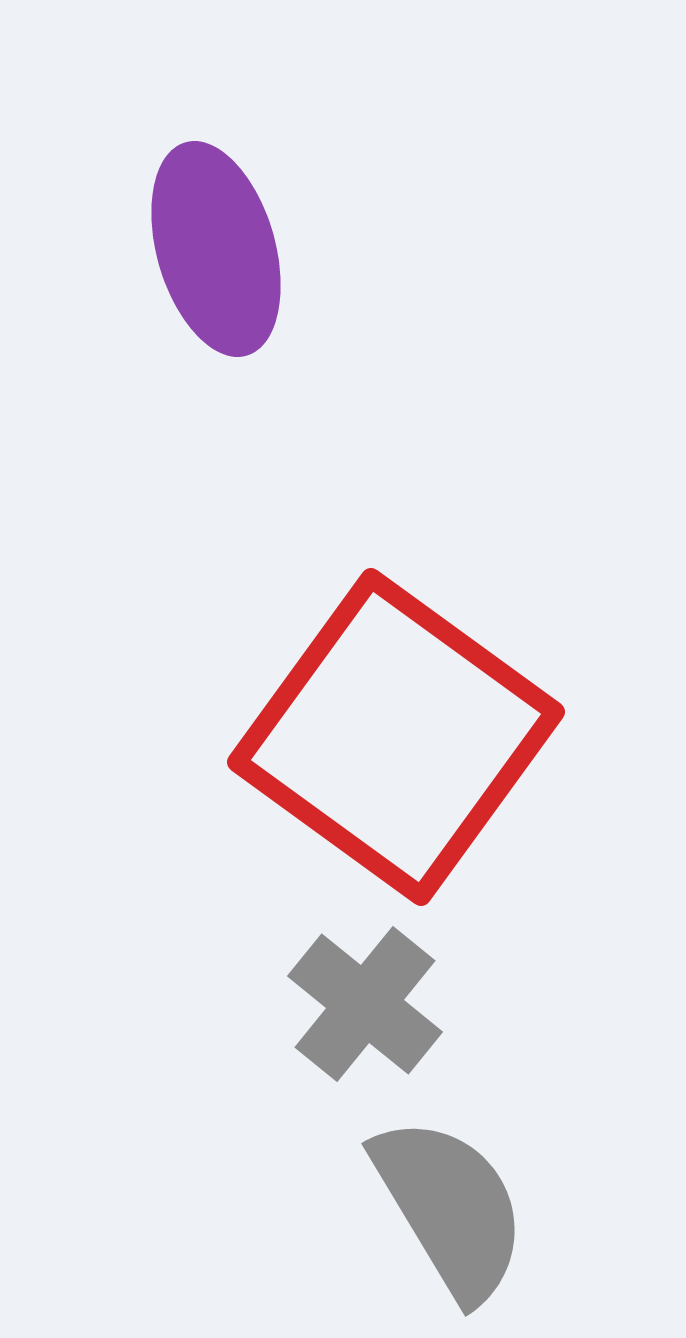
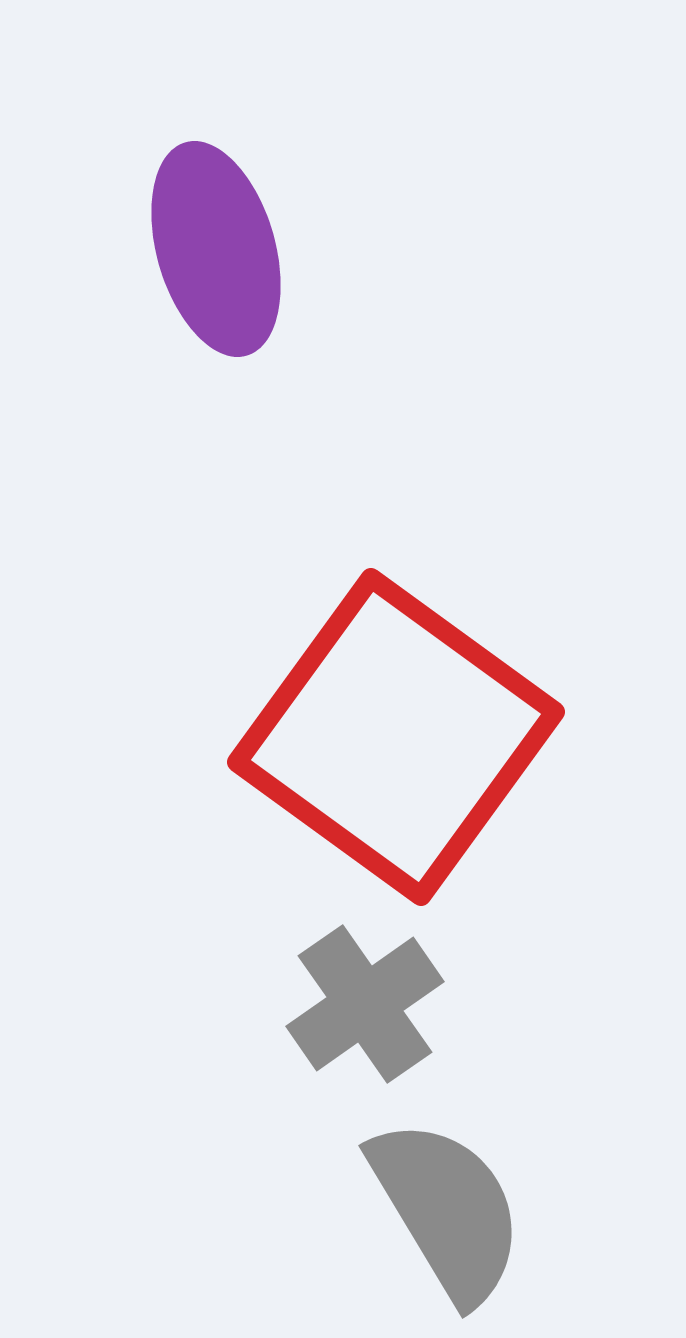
gray cross: rotated 16 degrees clockwise
gray semicircle: moved 3 px left, 2 px down
